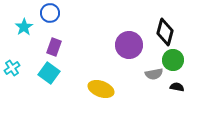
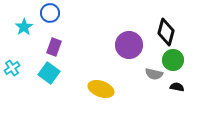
black diamond: moved 1 px right
gray semicircle: rotated 24 degrees clockwise
